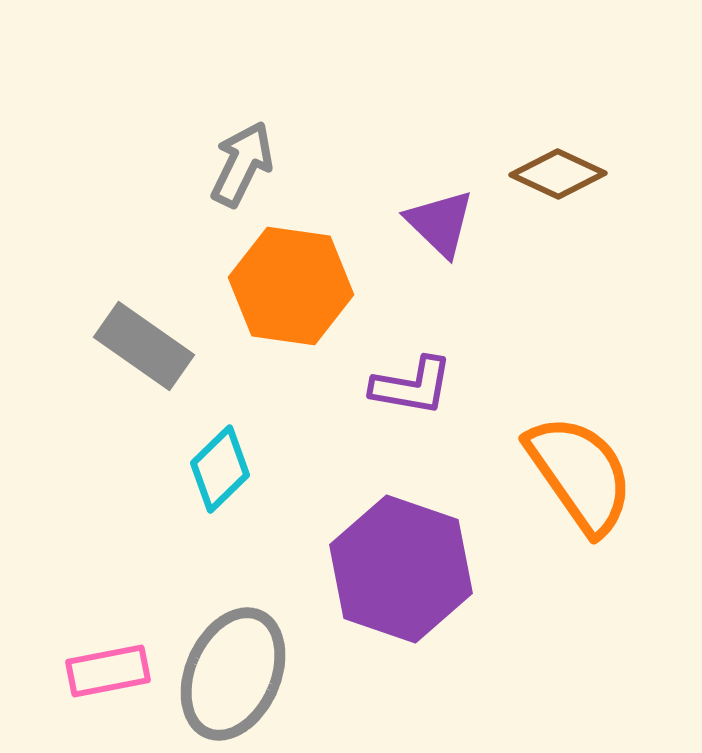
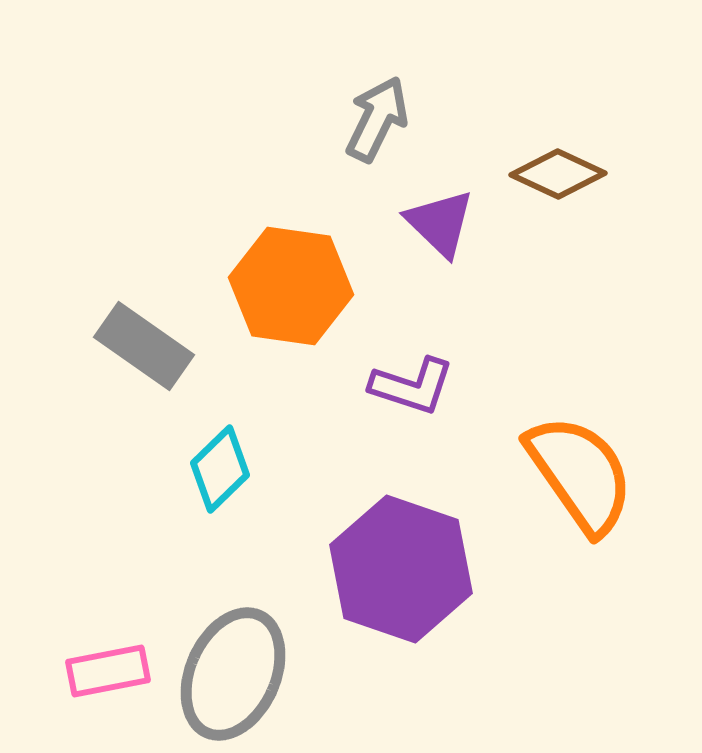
gray arrow: moved 135 px right, 45 px up
purple L-shape: rotated 8 degrees clockwise
